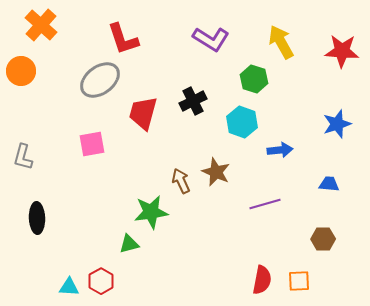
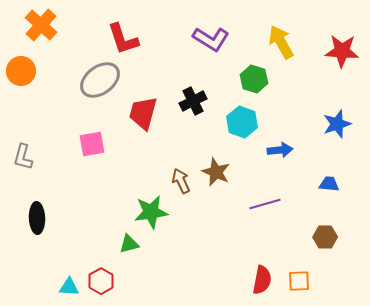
brown hexagon: moved 2 px right, 2 px up
